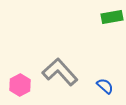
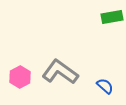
gray L-shape: rotated 12 degrees counterclockwise
pink hexagon: moved 8 px up
